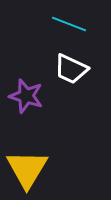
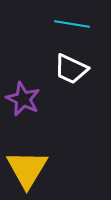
cyan line: moved 3 px right; rotated 12 degrees counterclockwise
purple star: moved 3 px left, 3 px down; rotated 8 degrees clockwise
